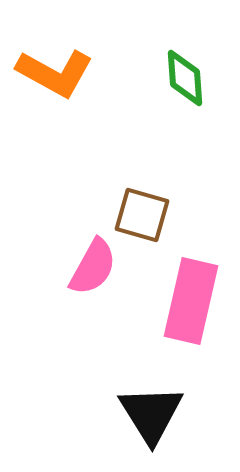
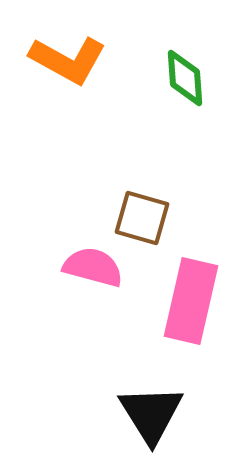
orange L-shape: moved 13 px right, 13 px up
brown square: moved 3 px down
pink semicircle: rotated 104 degrees counterclockwise
